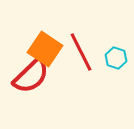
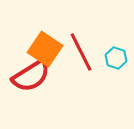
red semicircle: rotated 12 degrees clockwise
